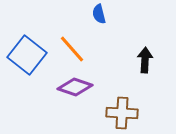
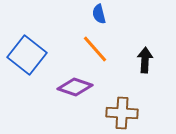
orange line: moved 23 px right
